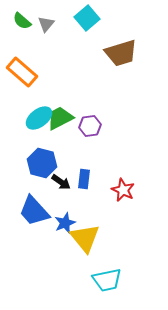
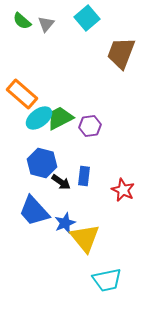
brown trapezoid: rotated 128 degrees clockwise
orange rectangle: moved 22 px down
blue rectangle: moved 3 px up
